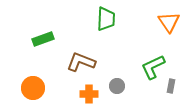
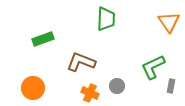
orange cross: moved 1 px right, 1 px up; rotated 24 degrees clockwise
